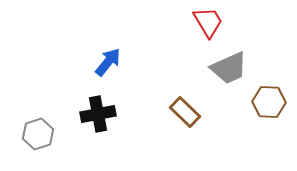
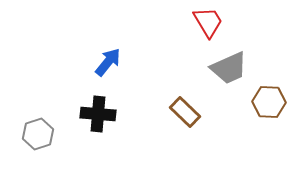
black cross: rotated 16 degrees clockwise
